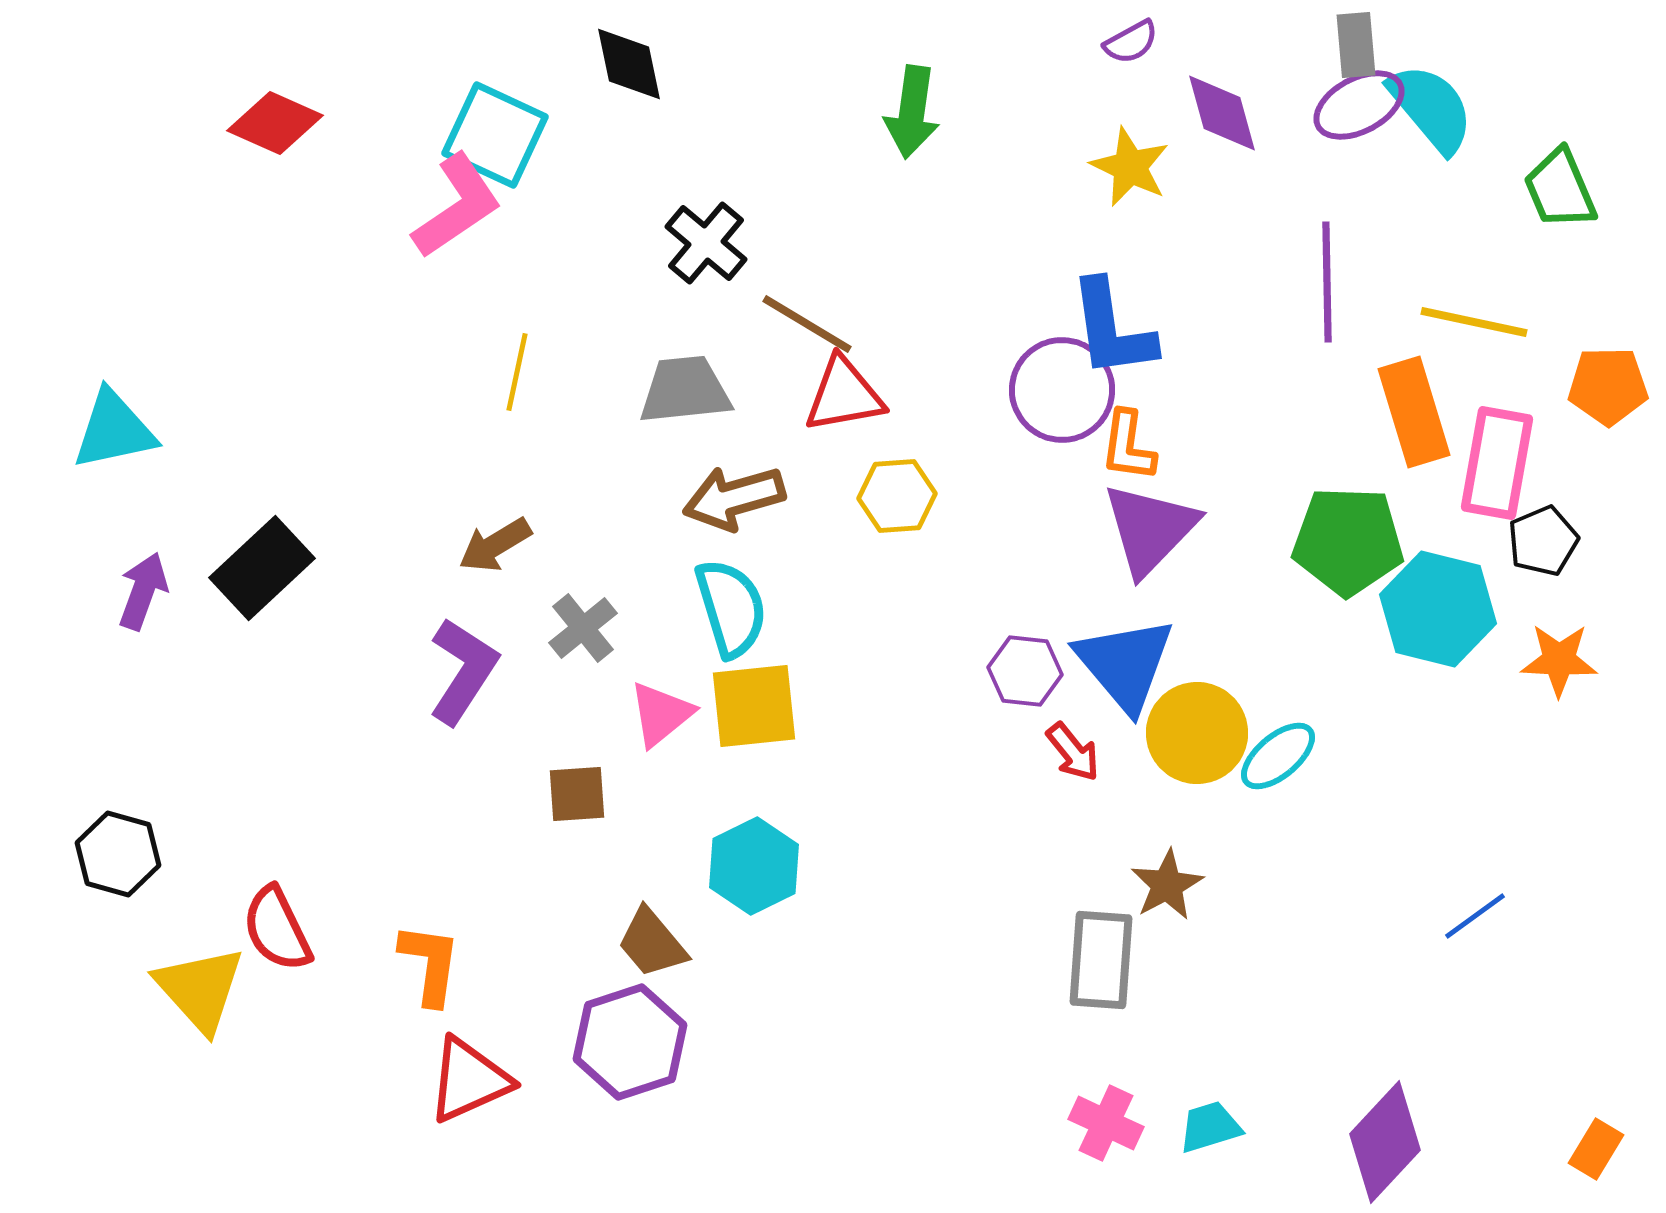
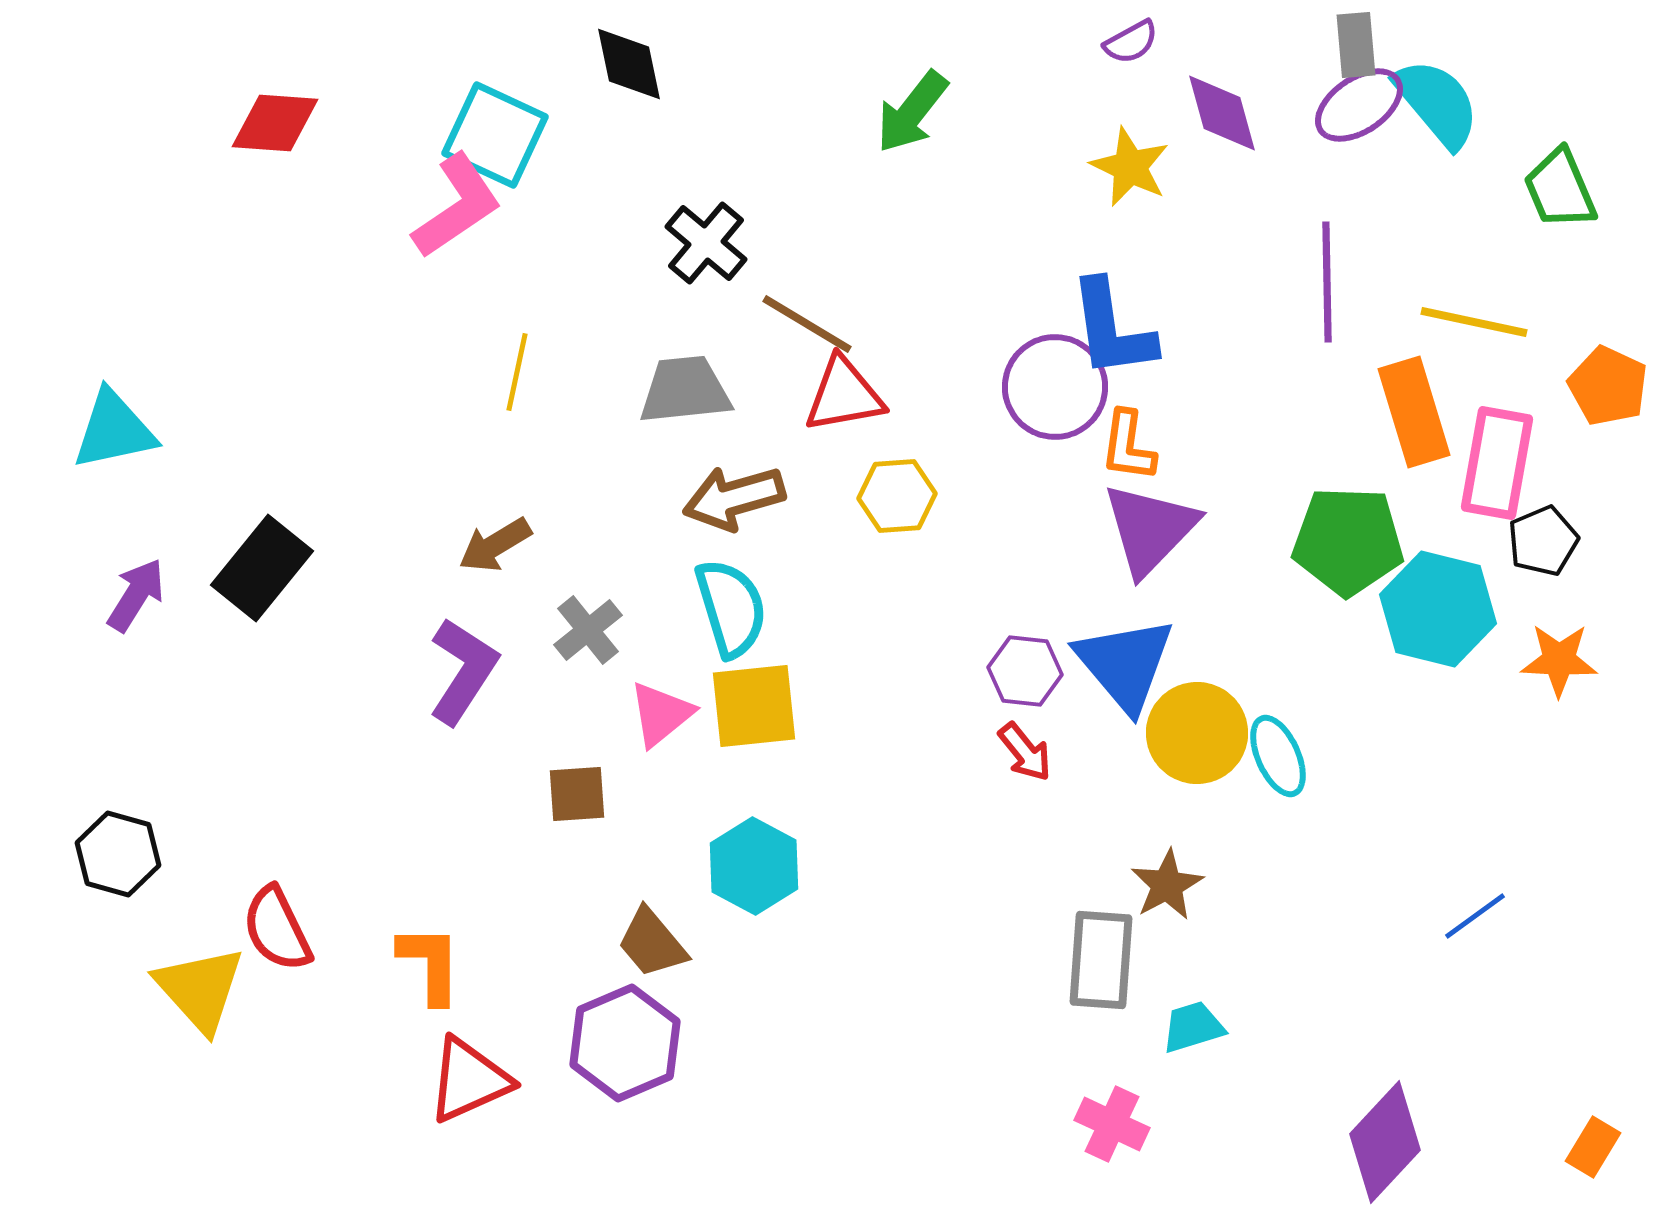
purple ellipse at (1359, 105): rotated 6 degrees counterclockwise
cyan semicircle at (1431, 108): moved 6 px right, 5 px up
green arrow at (912, 112): rotated 30 degrees clockwise
red diamond at (275, 123): rotated 20 degrees counterclockwise
orange pentagon at (1608, 386): rotated 26 degrees clockwise
purple circle at (1062, 390): moved 7 px left, 3 px up
black rectangle at (262, 568): rotated 8 degrees counterclockwise
purple arrow at (143, 591): moved 7 px left, 4 px down; rotated 12 degrees clockwise
gray cross at (583, 628): moved 5 px right, 2 px down
red arrow at (1073, 752): moved 48 px left
cyan ellipse at (1278, 756): rotated 74 degrees counterclockwise
cyan hexagon at (754, 866): rotated 6 degrees counterclockwise
orange L-shape at (430, 964): rotated 8 degrees counterclockwise
purple hexagon at (630, 1042): moved 5 px left, 1 px down; rotated 5 degrees counterclockwise
pink cross at (1106, 1123): moved 6 px right, 1 px down
cyan trapezoid at (1210, 1127): moved 17 px left, 100 px up
orange rectangle at (1596, 1149): moved 3 px left, 2 px up
